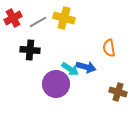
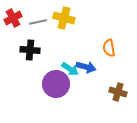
gray line: rotated 18 degrees clockwise
